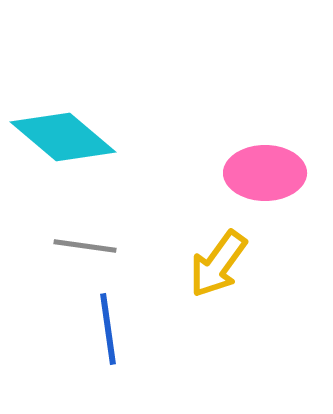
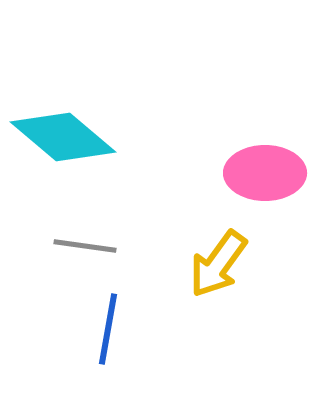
blue line: rotated 18 degrees clockwise
